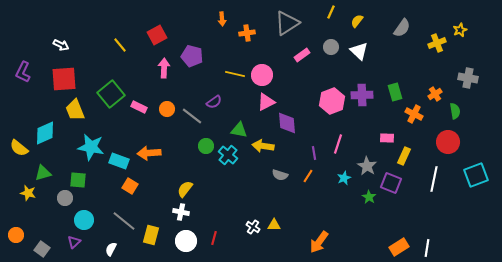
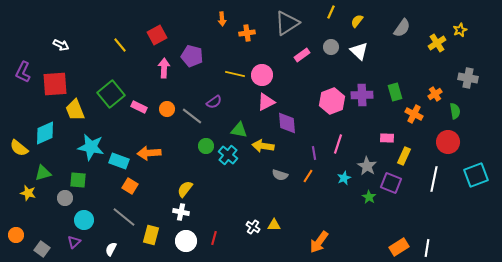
yellow cross at (437, 43): rotated 12 degrees counterclockwise
red square at (64, 79): moved 9 px left, 5 px down
gray line at (124, 221): moved 4 px up
